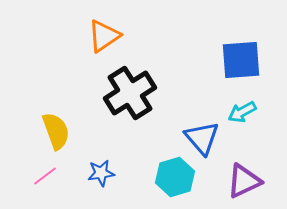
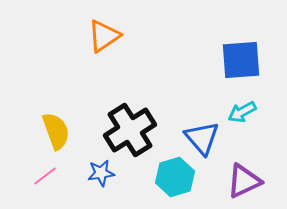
black cross: moved 37 px down
